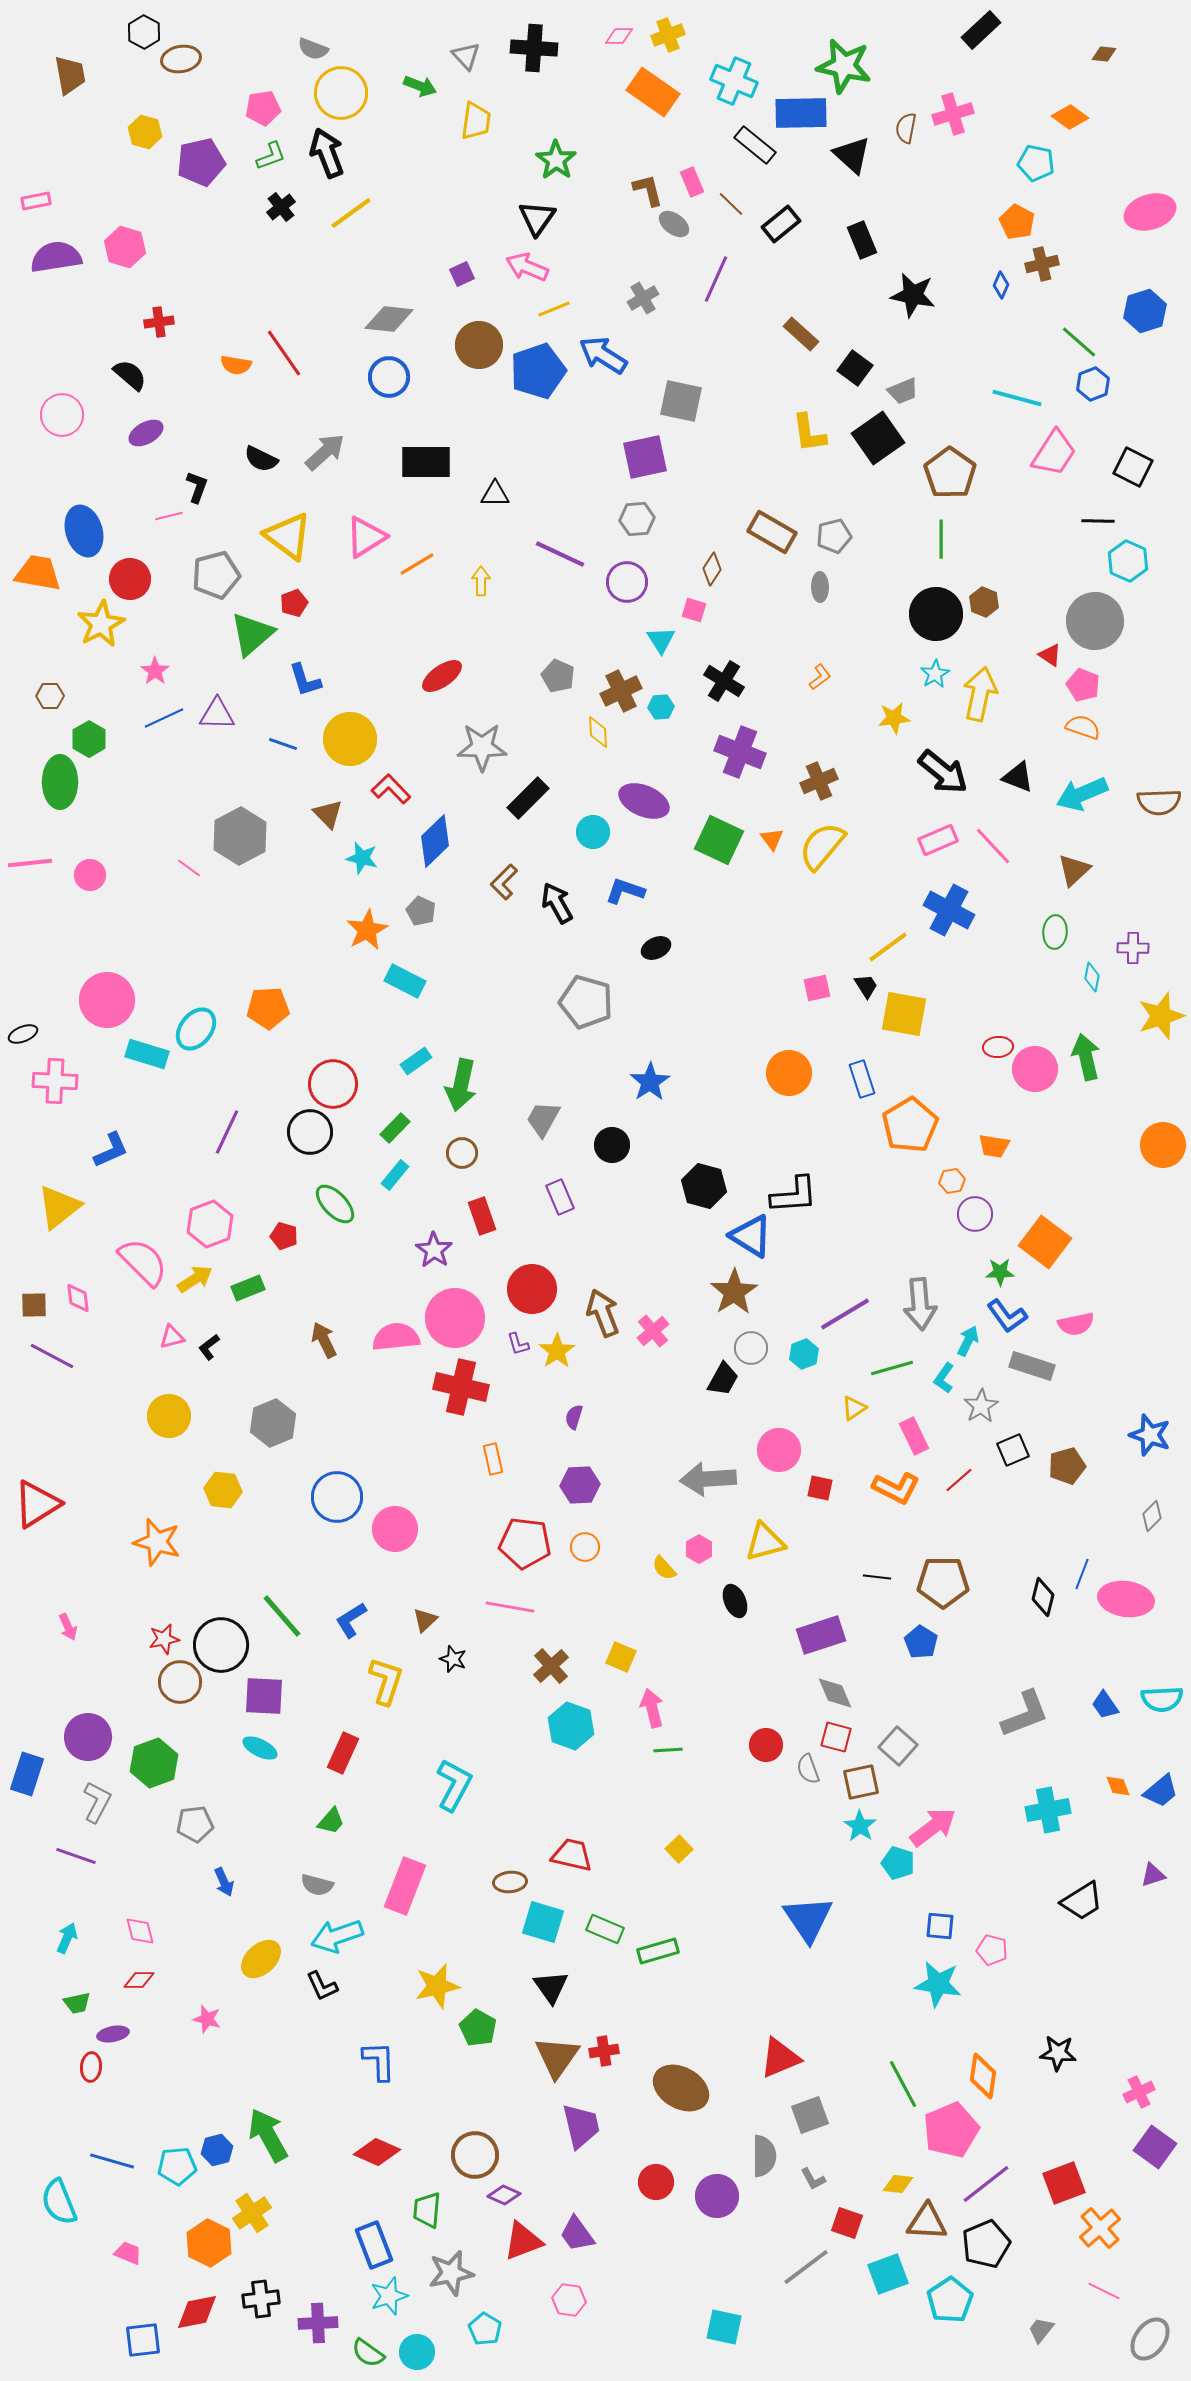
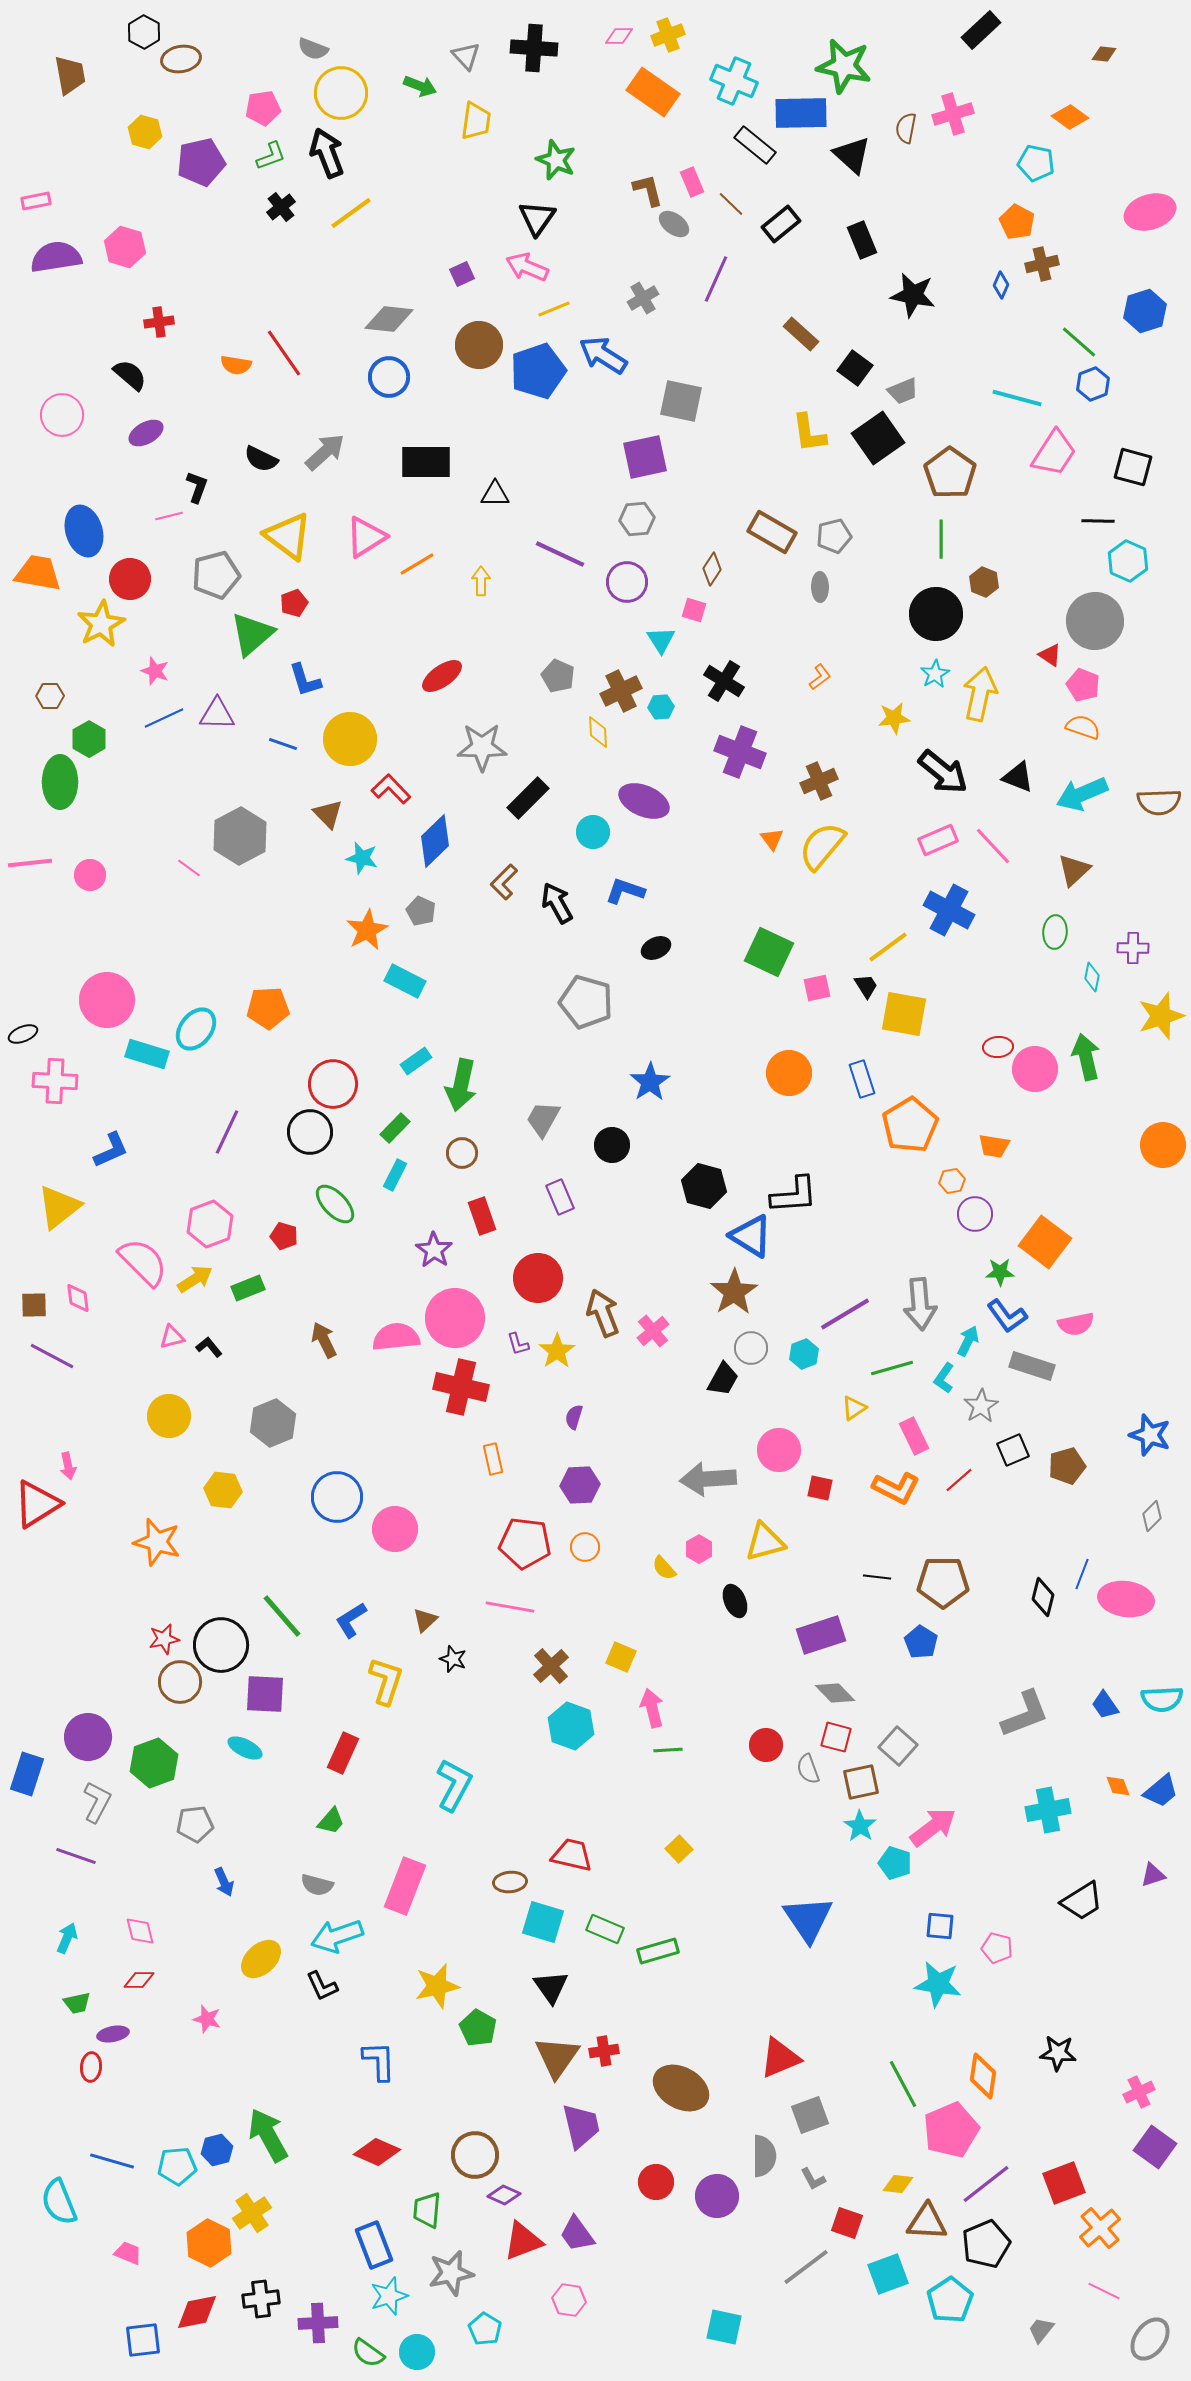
green star at (556, 160): rotated 12 degrees counterclockwise
black square at (1133, 467): rotated 12 degrees counterclockwise
brown hexagon at (984, 602): moved 20 px up
pink star at (155, 671): rotated 16 degrees counterclockwise
green square at (719, 840): moved 50 px right, 112 px down
cyan rectangle at (395, 1175): rotated 12 degrees counterclockwise
red circle at (532, 1289): moved 6 px right, 11 px up
black L-shape at (209, 1347): rotated 88 degrees clockwise
pink arrow at (68, 1627): moved 161 px up; rotated 12 degrees clockwise
gray diamond at (835, 1693): rotated 21 degrees counterclockwise
purple square at (264, 1696): moved 1 px right, 2 px up
cyan ellipse at (260, 1748): moved 15 px left
cyan pentagon at (898, 1863): moved 3 px left
pink pentagon at (992, 1950): moved 5 px right, 2 px up
